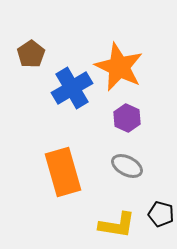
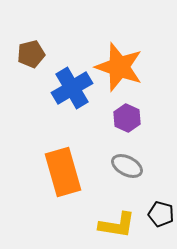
brown pentagon: rotated 20 degrees clockwise
orange star: rotated 6 degrees counterclockwise
